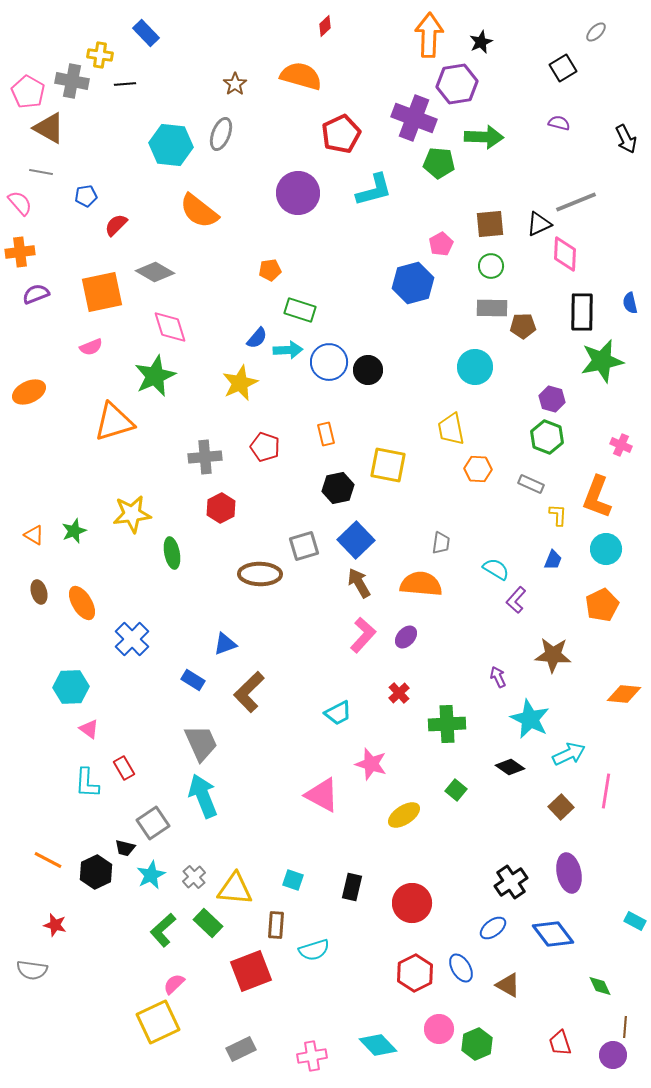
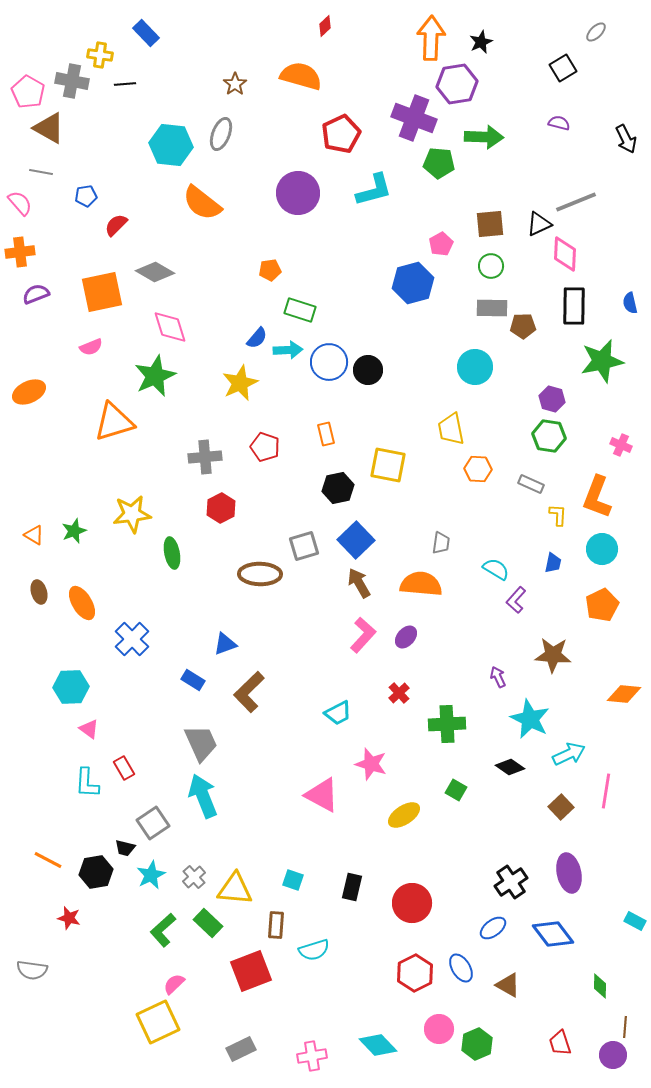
orange arrow at (429, 35): moved 2 px right, 3 px down
orange semicircle at (199, 211): moved 3 px right, 8 px up
black rectangle at (582, 312): moved 8 px left, 6 px up
green hexagon at (547, 437): moved 2 px right, 1 px up; rotated 12 degrees counterclockwise
cyan circle at (606, 549): moved 4 px left
blue trapezoid at (553, 560): moved 3 px down; rotated 10 degrees counterclockwise
green square at (456, 790): rotated 10 degrees counterclockwise
black hexagon at (96, 872): rotated 16 degrees clockwise
red star at (55, 925): moved 14 px right, 7 px up
green diamond at (600, 986): rotated 25 degrees clockwise
